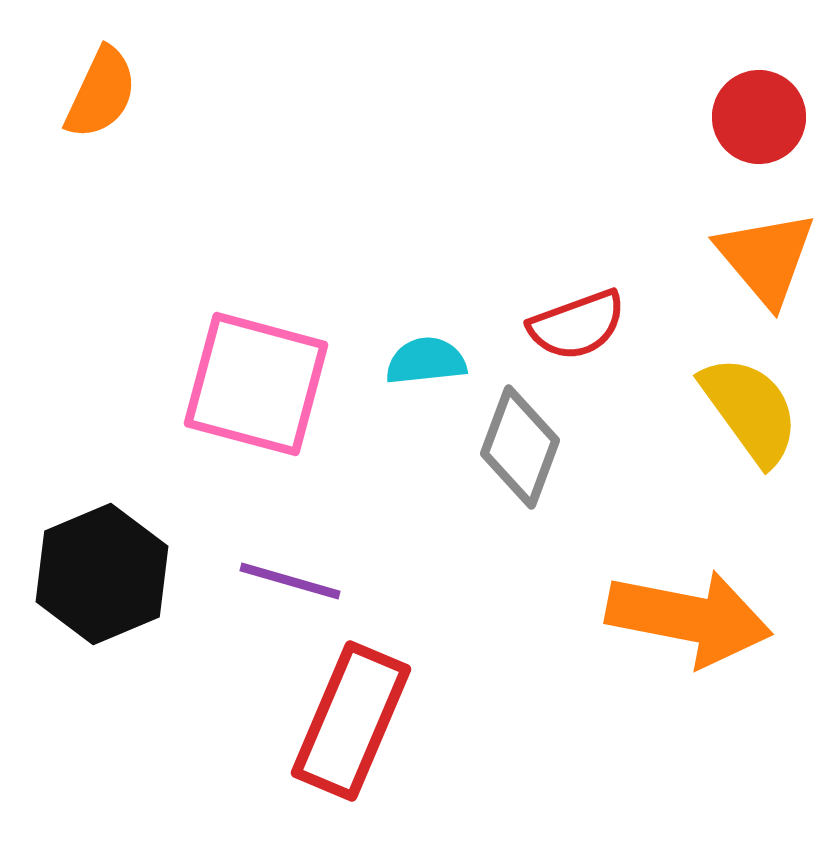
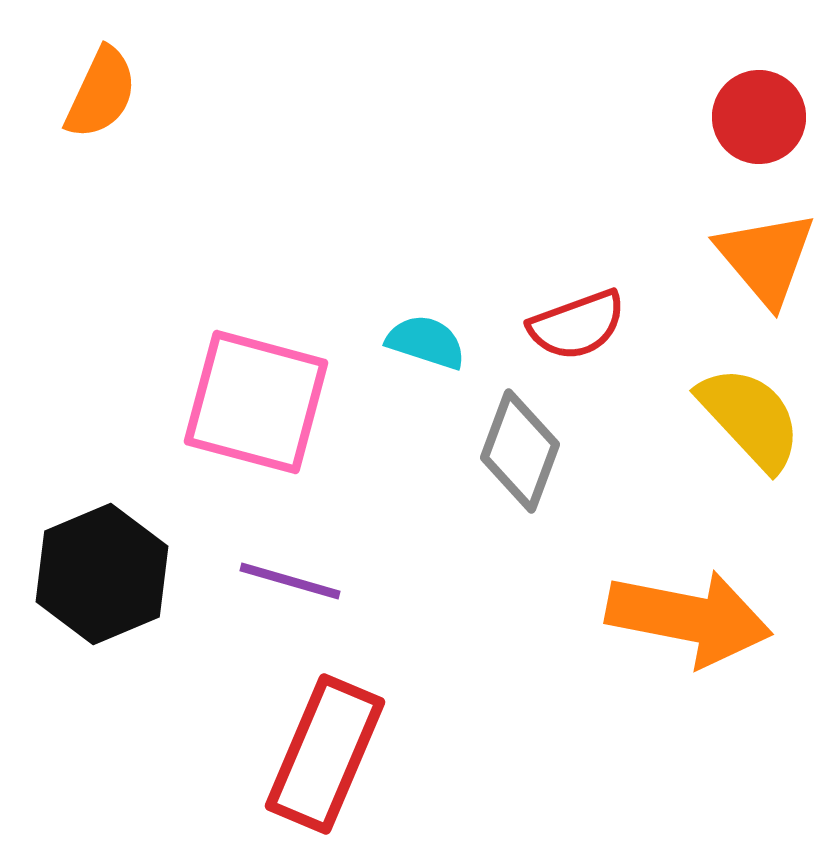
cyan semicircle: moved 19 px up; rotated 24 degrees clockwise
pink square: moved 18 px down
yellow semicircle: moved 8 px down; rotated 7 degrees counterclockwise
gray diamond: moved 4 px down
red rectangle: moved 26 px left, 33 px down
